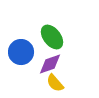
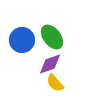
blue circle: moved 1 px right, 12 px up
